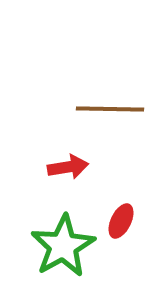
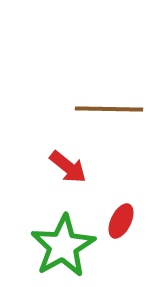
brown line: moved 1 px left
red arrow: rotated 48 degrees clockwise
